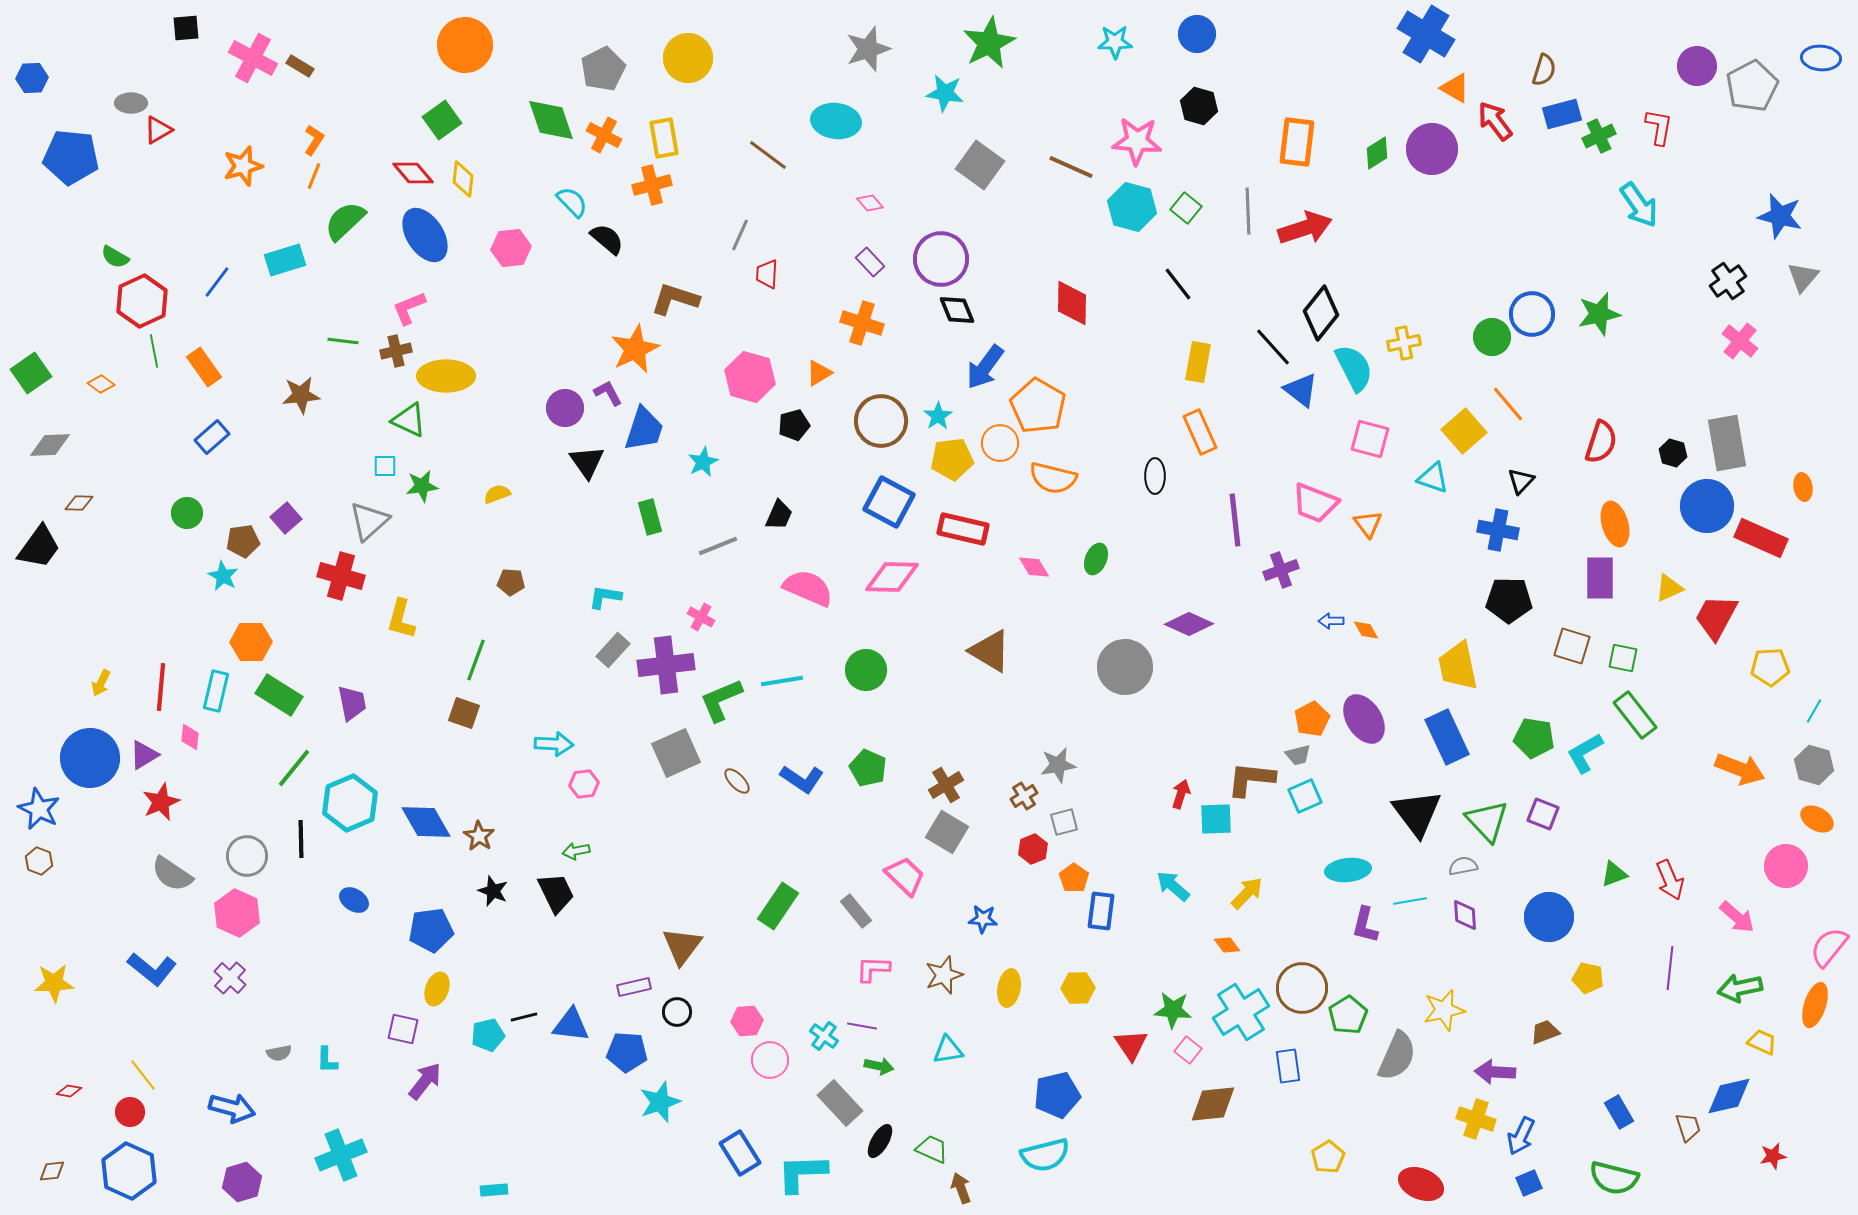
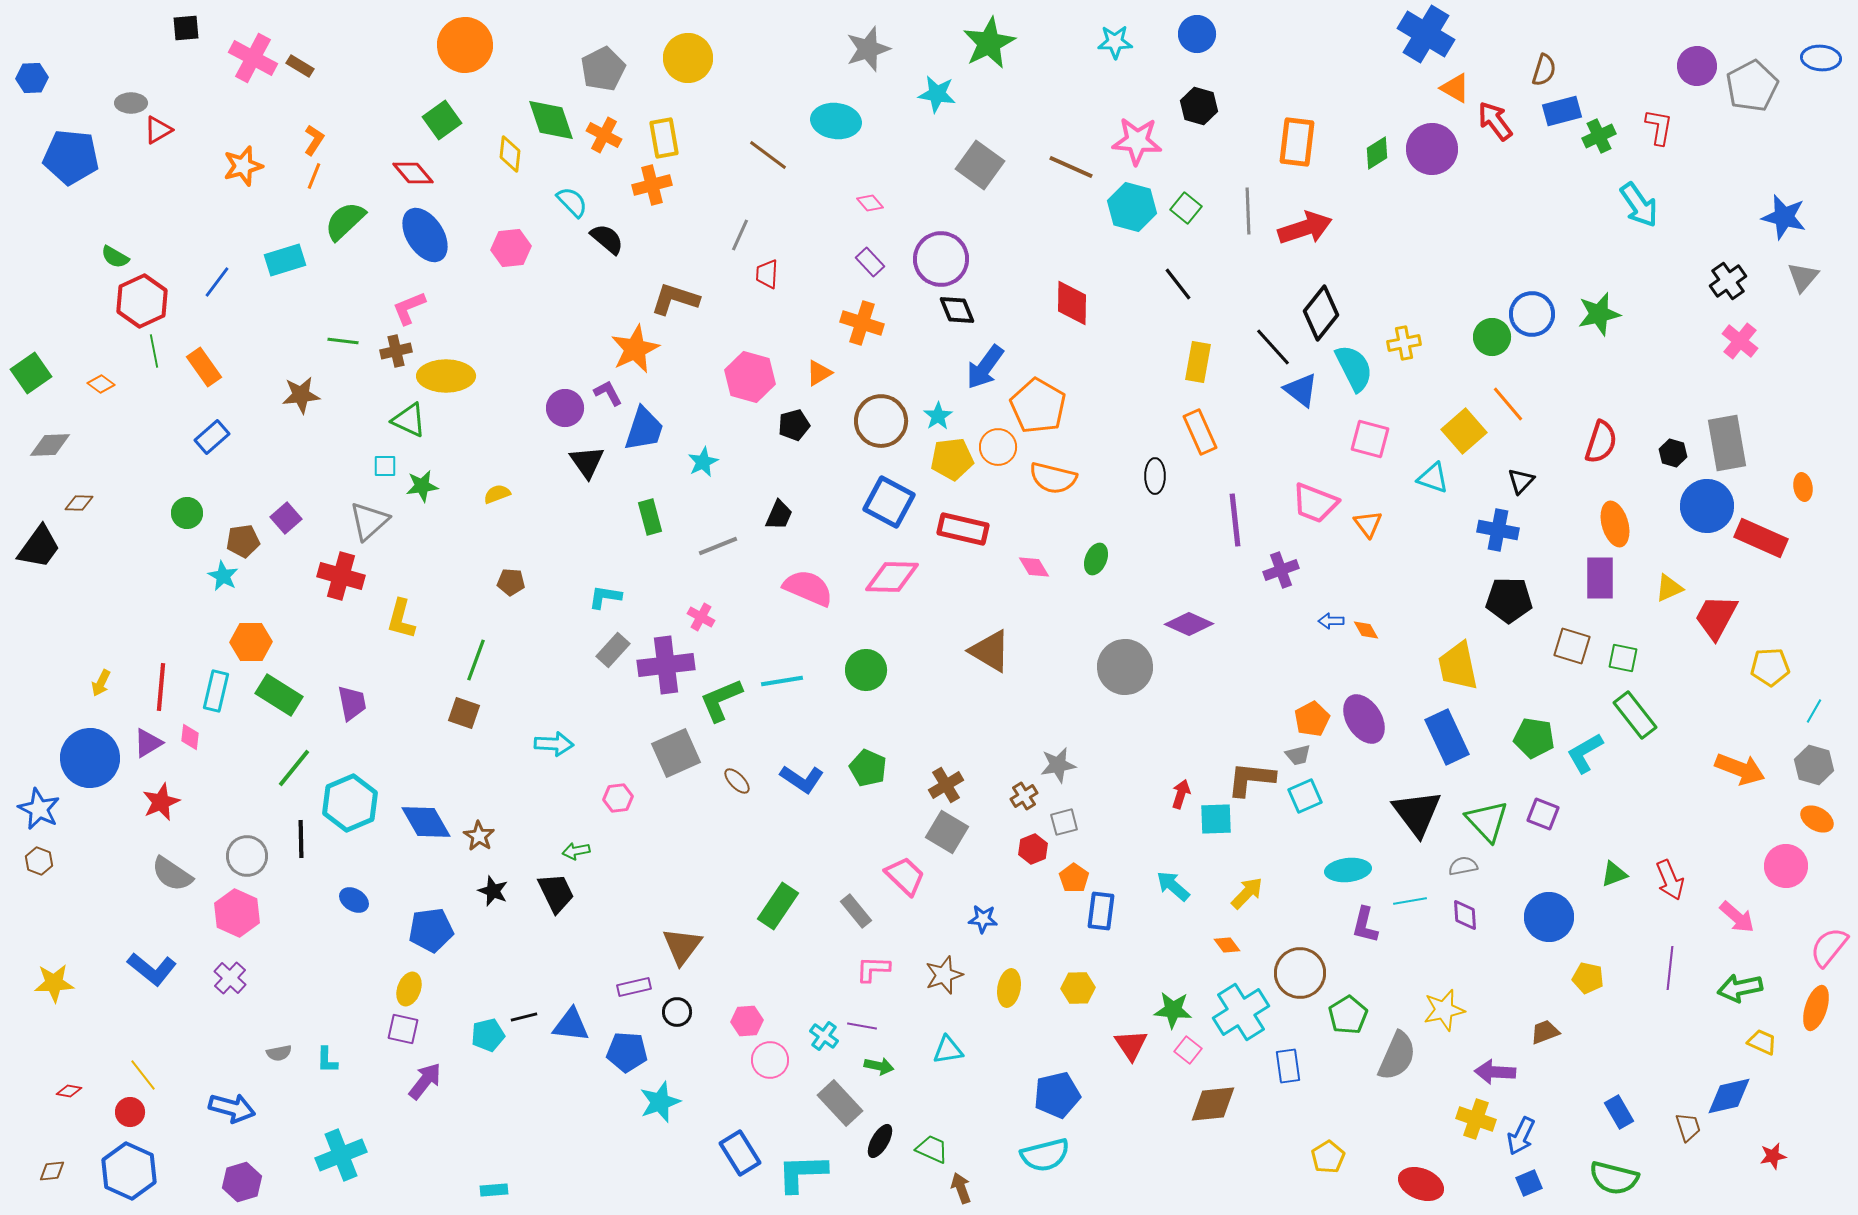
cyan star at (945, 93): moved 8 px left, 1 px down
blue rectangle at (1562, 114): moved 3 px up
yellow diamond at (463, 179): moved 47 px right, 25 px up
blue star at (1780, 216): moved 4 px right, 1 px down
orange circle at (1000, 443): moved 2 px left, 4 px down
purple triangle at (144, 755): moved 4 px right, 12 px up
pink hexagon at (584, 784): moved 34 px right, 14 px down
brown circle at (1302, 988): moved 2 px left, 15 px up
yellow ellipse at (437, 989): moved 28 px left
orange ellipse at (1815, 1005): moved 1 px right, 3 px down
